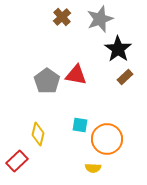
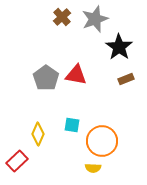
gray star: moved 5 px left
black star: moved 1 px right, 2 px up
brown rectangle: moved 1 px right, 2 px down; rotated 21 degrees clockwise
gray pentagon: moved 1 px left, 3 px up
cyan square: moved 8 px left
yellow diamond: rotated 10 degrees clockwise
orange circle: moved 5 px left, 2 px down
